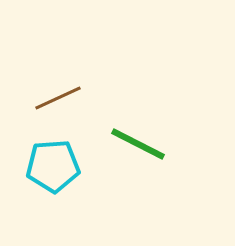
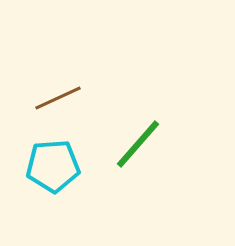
green line: rotated 76 degrees counterclockwise
